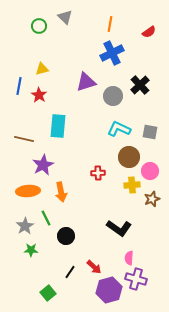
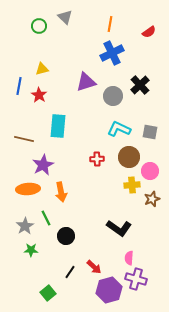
red cross: moved 1 px left, 14 px up
orange ellipse: moved 2 px up
